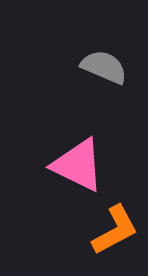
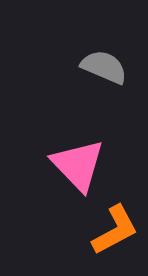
pink triangle: rotated 20 degrees clockwise
